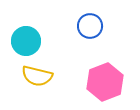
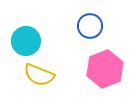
yellow semicircle: moved 2 px right, 1 px up; rotated 8 degrees clockwise
pink hexagon: moved 13 px up
